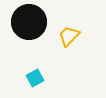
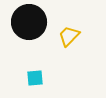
cyan square: rotated 24 degrees clockwise
